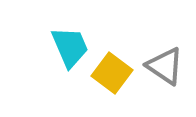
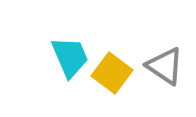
cyan trapezoid: moved 10 px down
